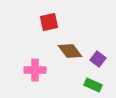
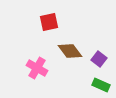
purple square: moved 1 px right
pink cross: moved 2 px right, 2 px up; rotated 30 degrees clockwise
green rectangle: moved 8 px right
